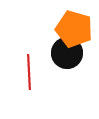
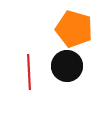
black circle: moved 13 px down
